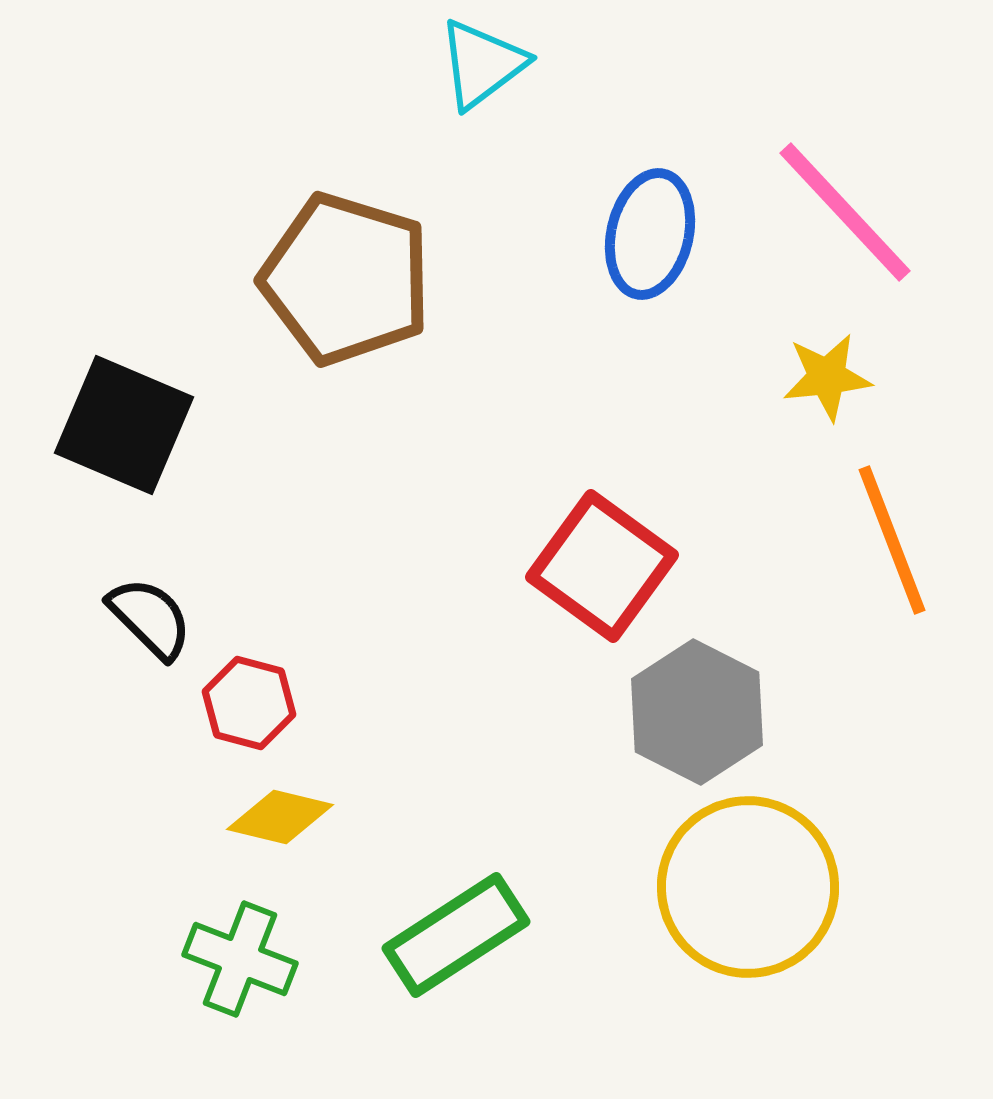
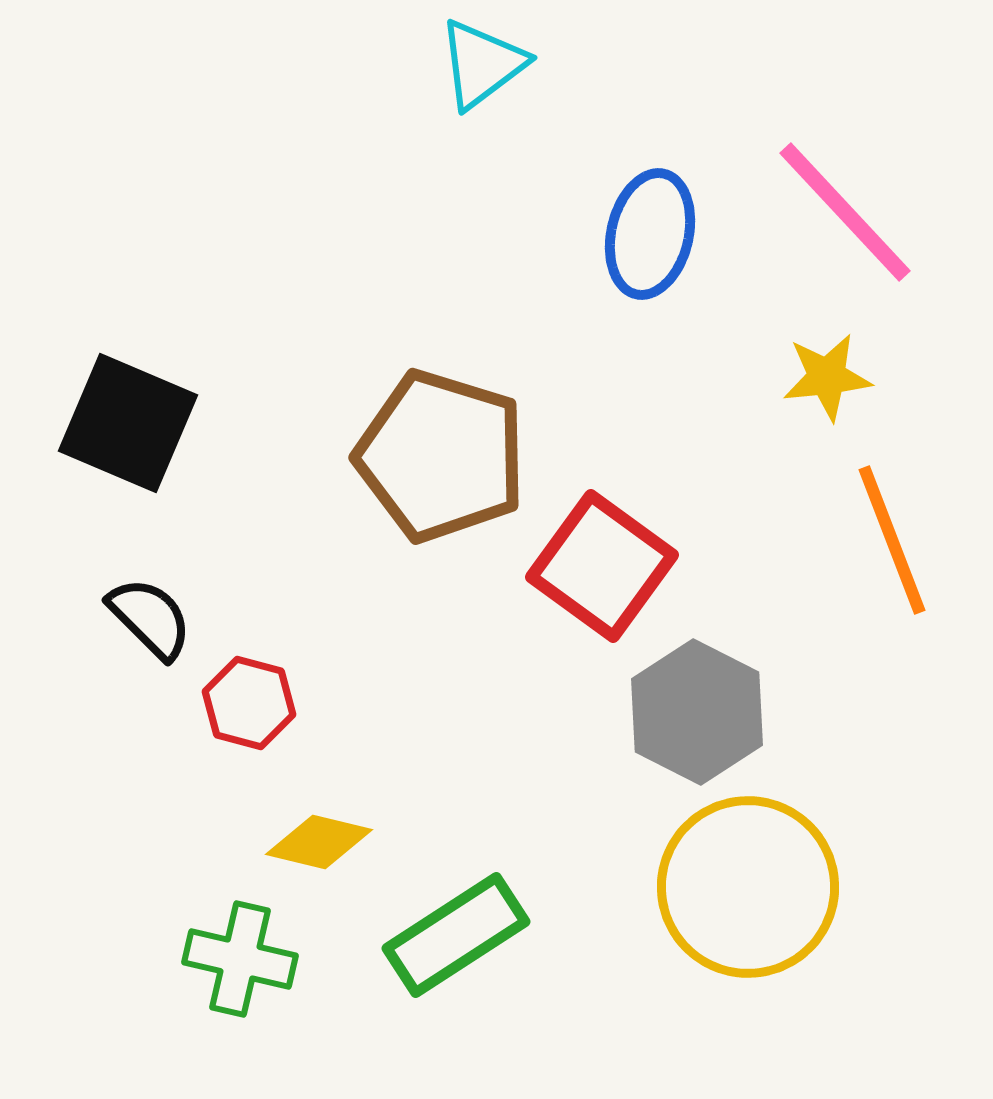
brown pentagon: moved 95 px right, 177 px down
black square: moved 4 px right, 2 px up
yellow diamond: moved 39 px right, 25 px down
green cross: rotated 8 degrees counterclockwise
